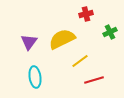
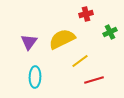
cyan ellipse: rotated 10 degrees clockwise
